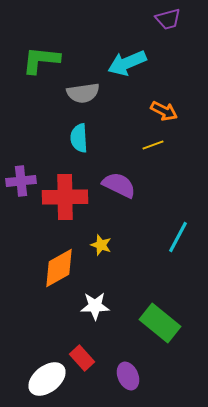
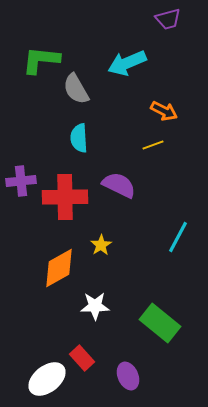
gray semicircle: moved 7 px left, 4 px up; rotated 68 degrees clockwise
yellow star: rotated 20 degrees clockwise
